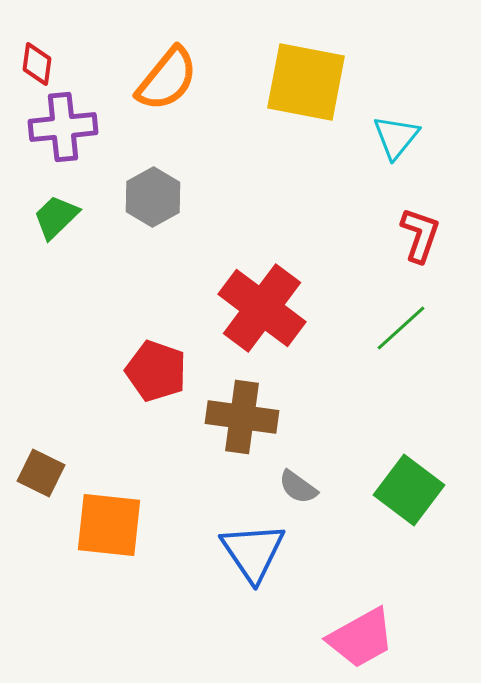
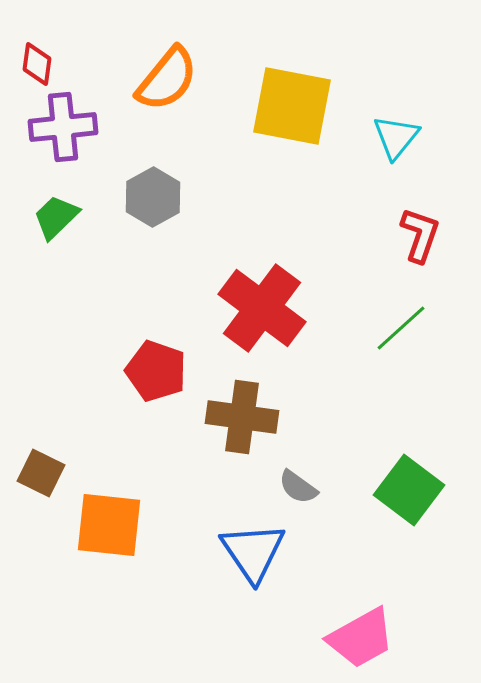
yellow square: moved 14 px left, 24 px down
